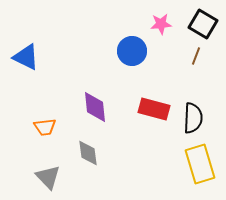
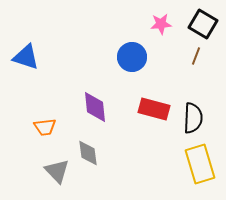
blue circle: moved 6 px down
blue triangle: rotated 8 degrees counterclockwise
gray triangle: moved 9 px right, 6 px up
